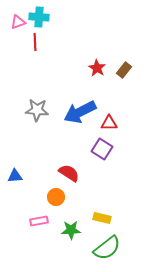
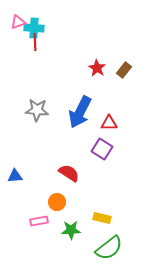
cyan cross: moved 5 px left, 11 px down
blue arrow: rotated 36 degrees counterclockwise
orange circle: moved 1 px right, 5 px down
green semicircle: moved 2 px right
